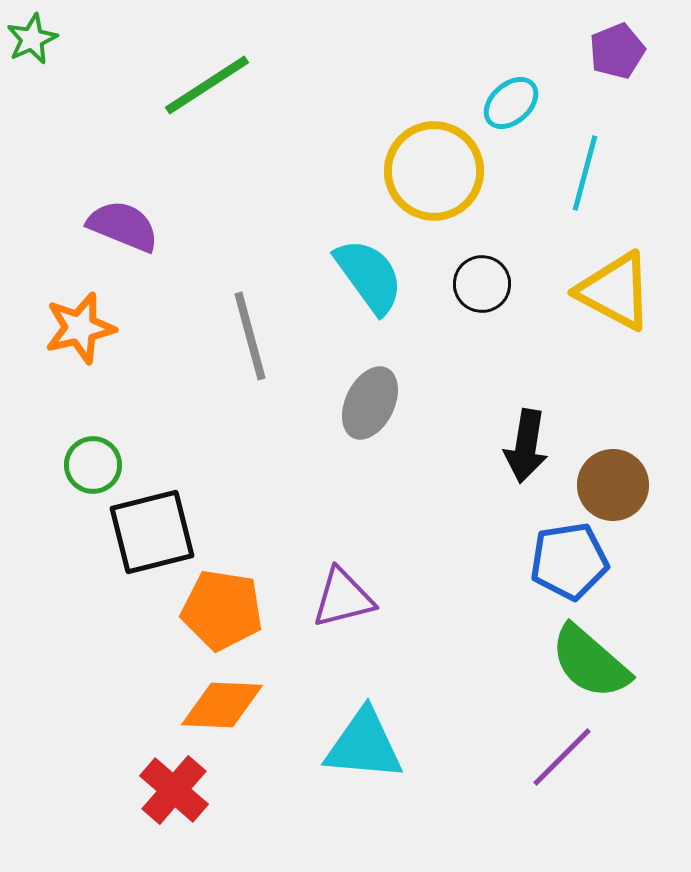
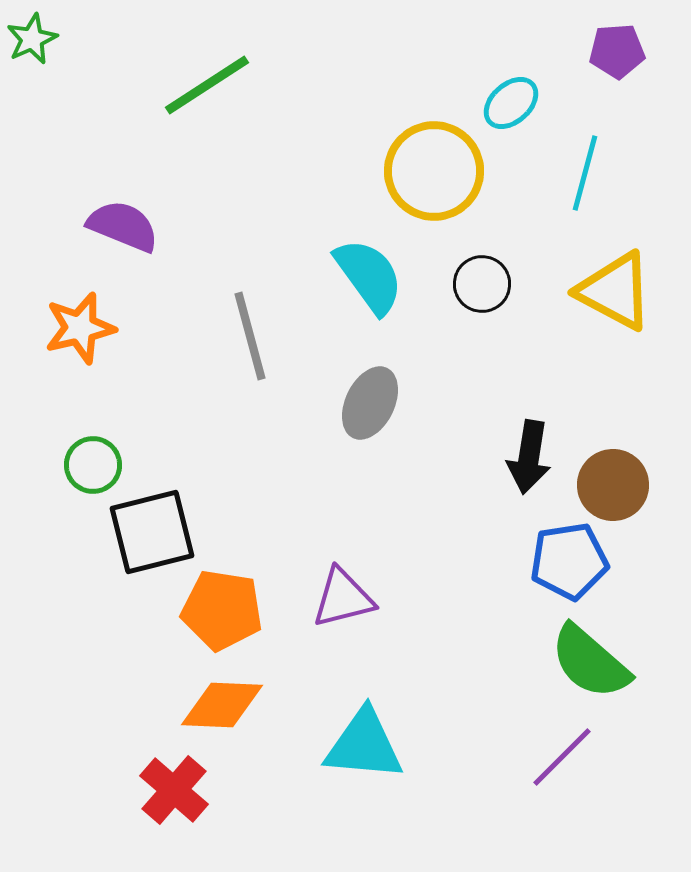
purple pentagon: rotated 18 degrees clockwise
black arrow: moved 3 px right, 11 px down
